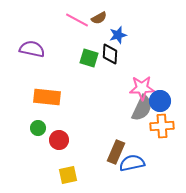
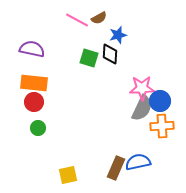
orange rectangle: moved 13 px left, 14 px up
red circle: moved 25 px left, 38 px up
brown rectangle: moved 16 px down
blue semicircle: moved 6 px right, 1 px up
